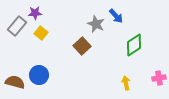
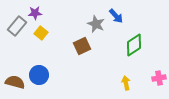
brown square: rotated 18 degrees clockwise
